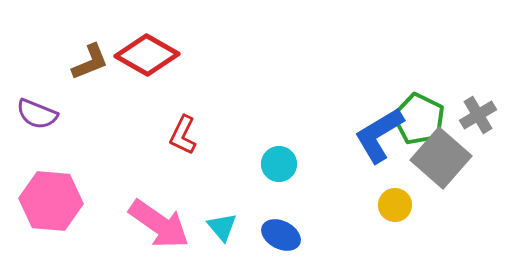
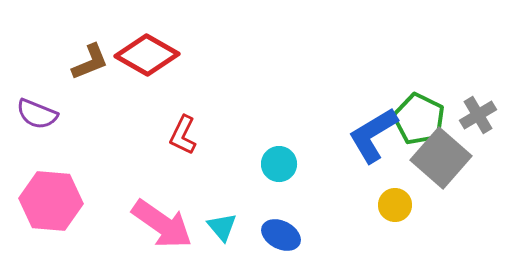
blue L-shape: moved 6 px left
pink arrow: moved 3 px right
